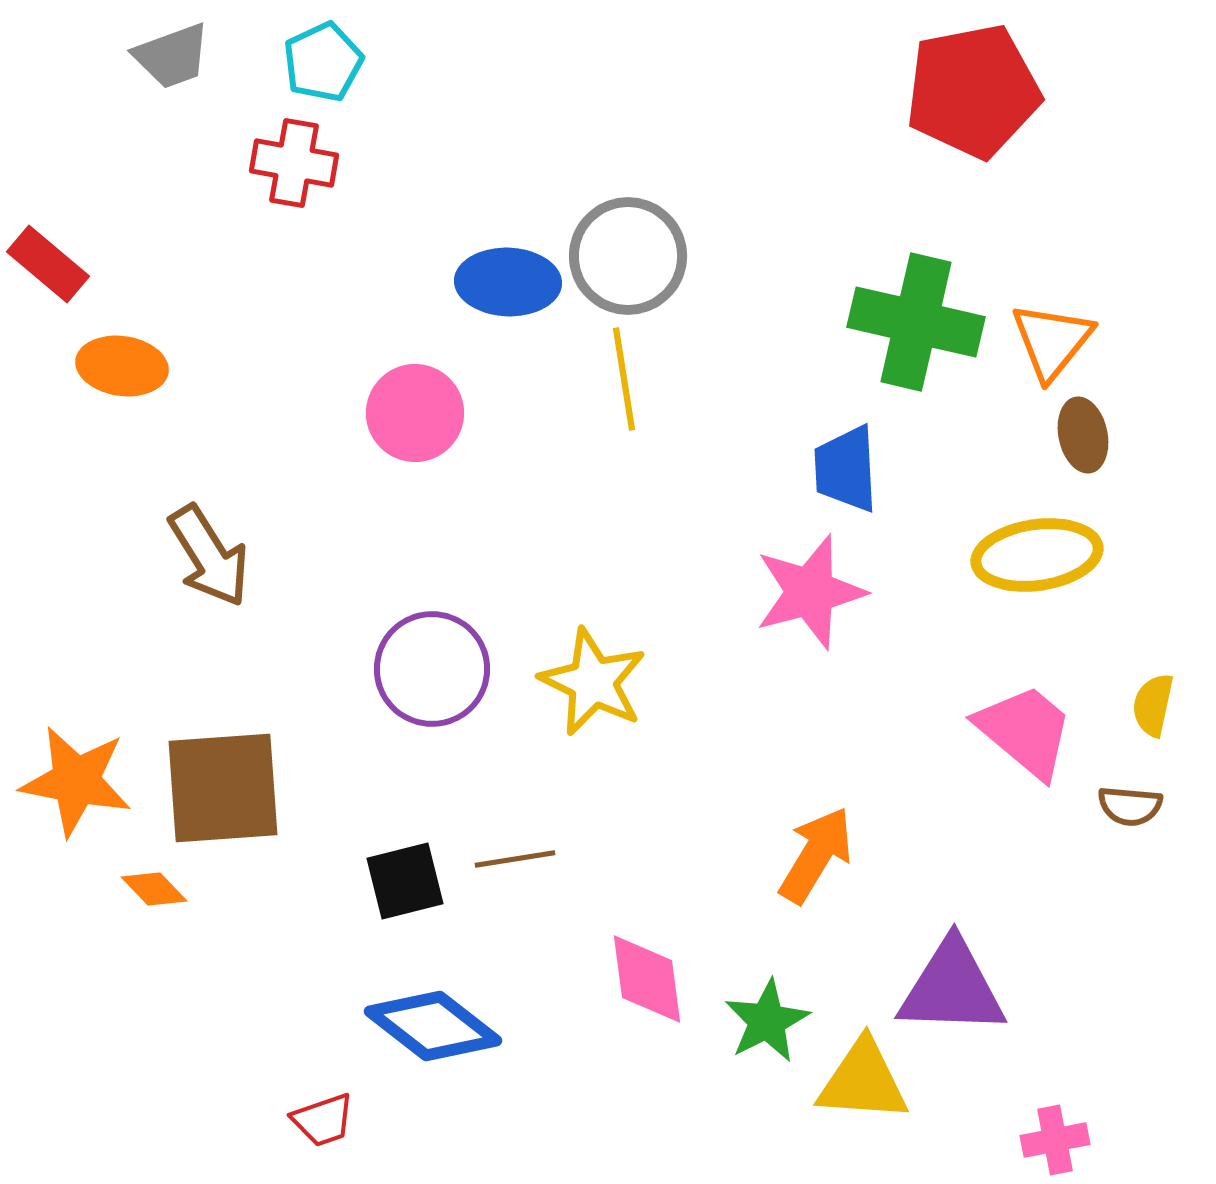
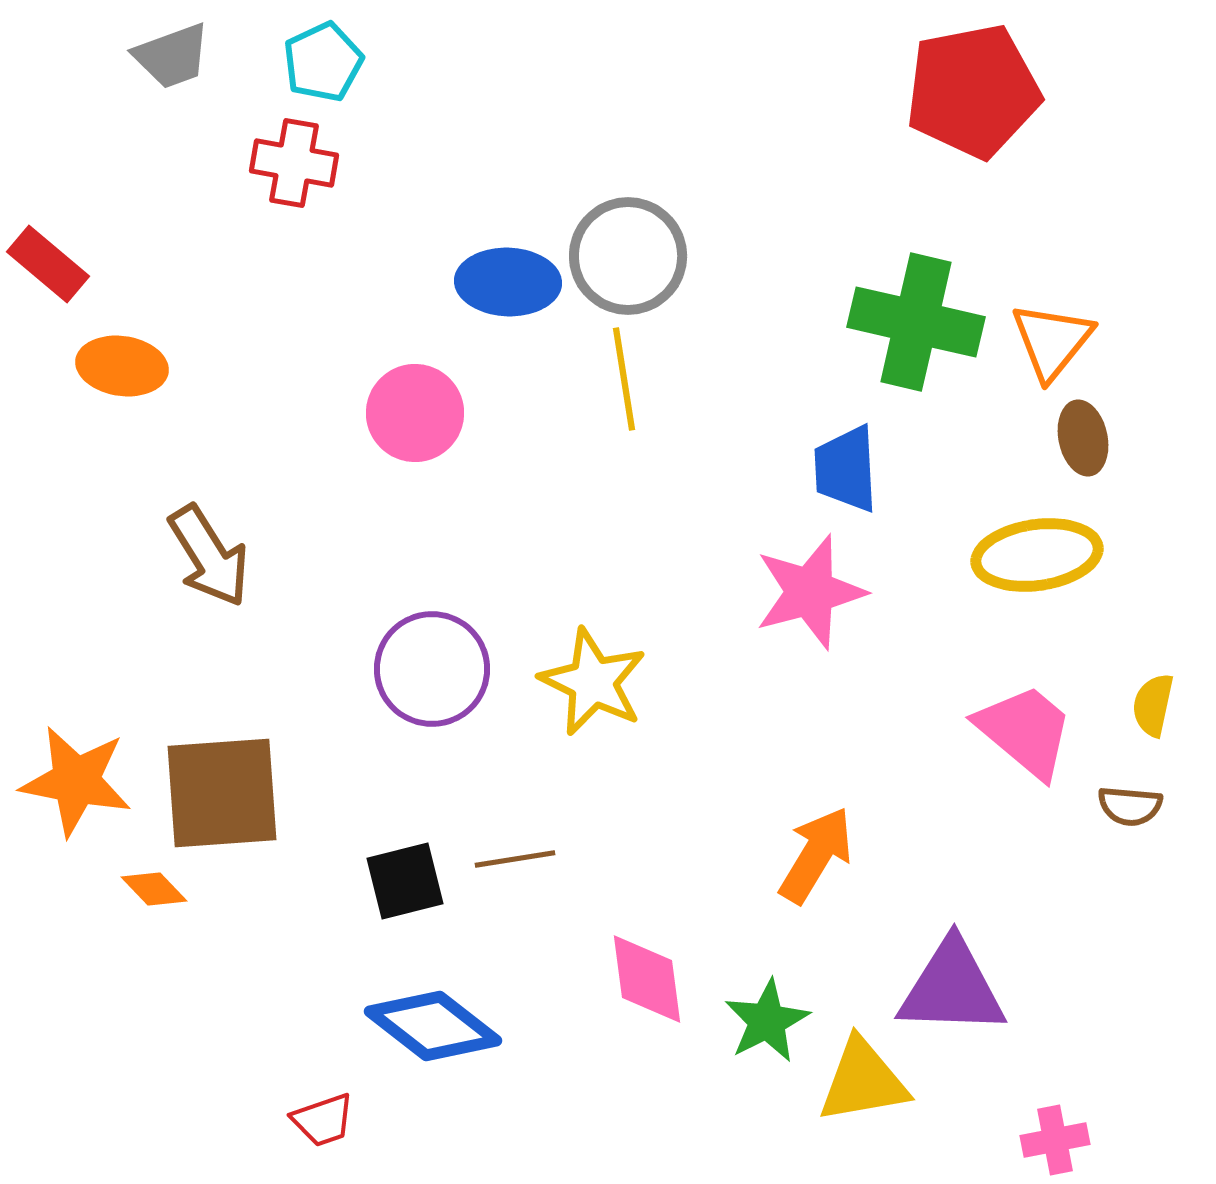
brown ellipse: moved 3 px down
brown square: moved 1 px left, 5 px down
yellow triangle: rotated 14 degrees counterclockwise
